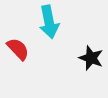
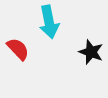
black star: moved 6 px up
